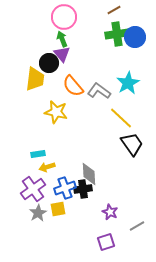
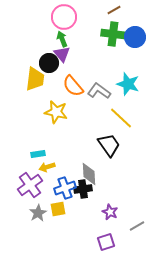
green cross: moved 4 px left; rotated 15 degrees clockwise
cyan star: moved 1 px down; rotated 25 degrees counterclockwise
black trapezoid: moved 23 px left, 1 px down
purple cross: moved 3 px left, 4 px up
